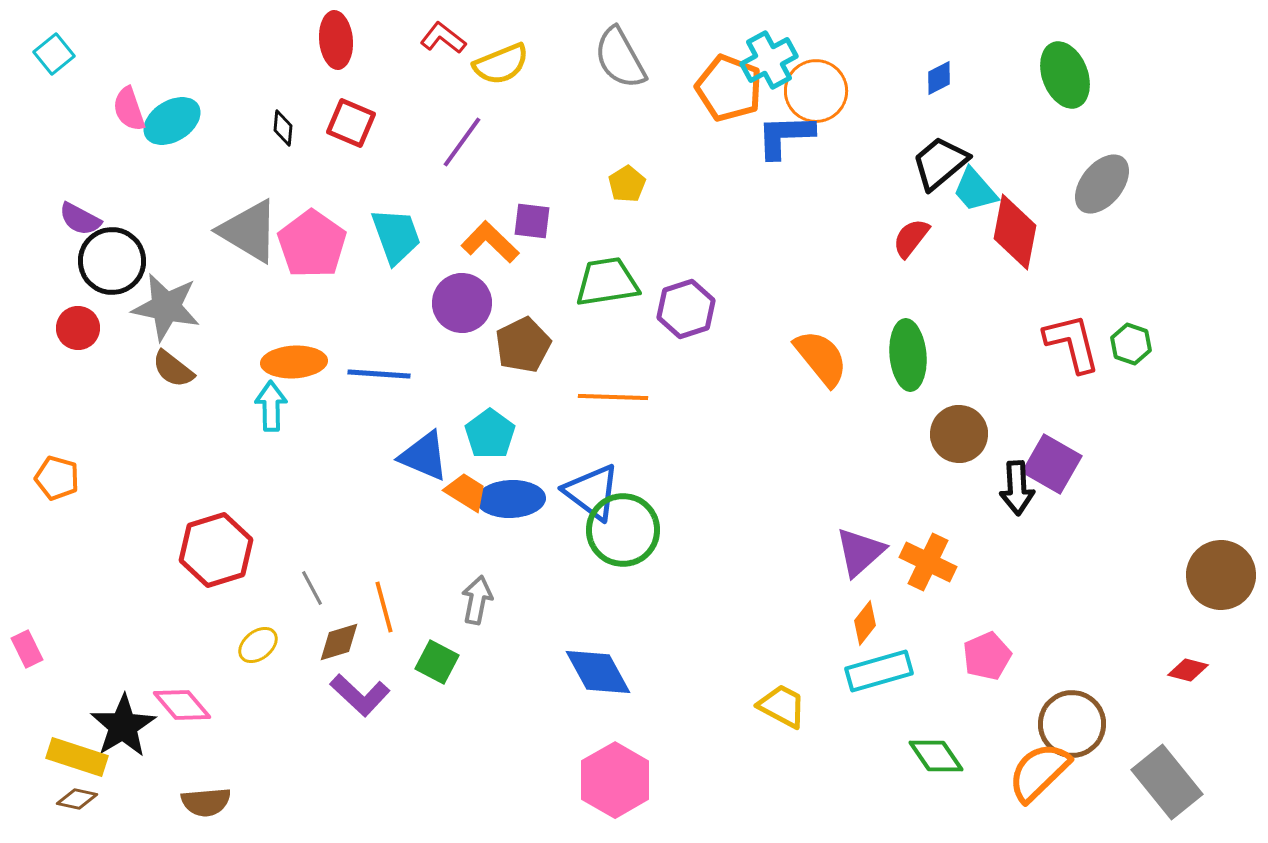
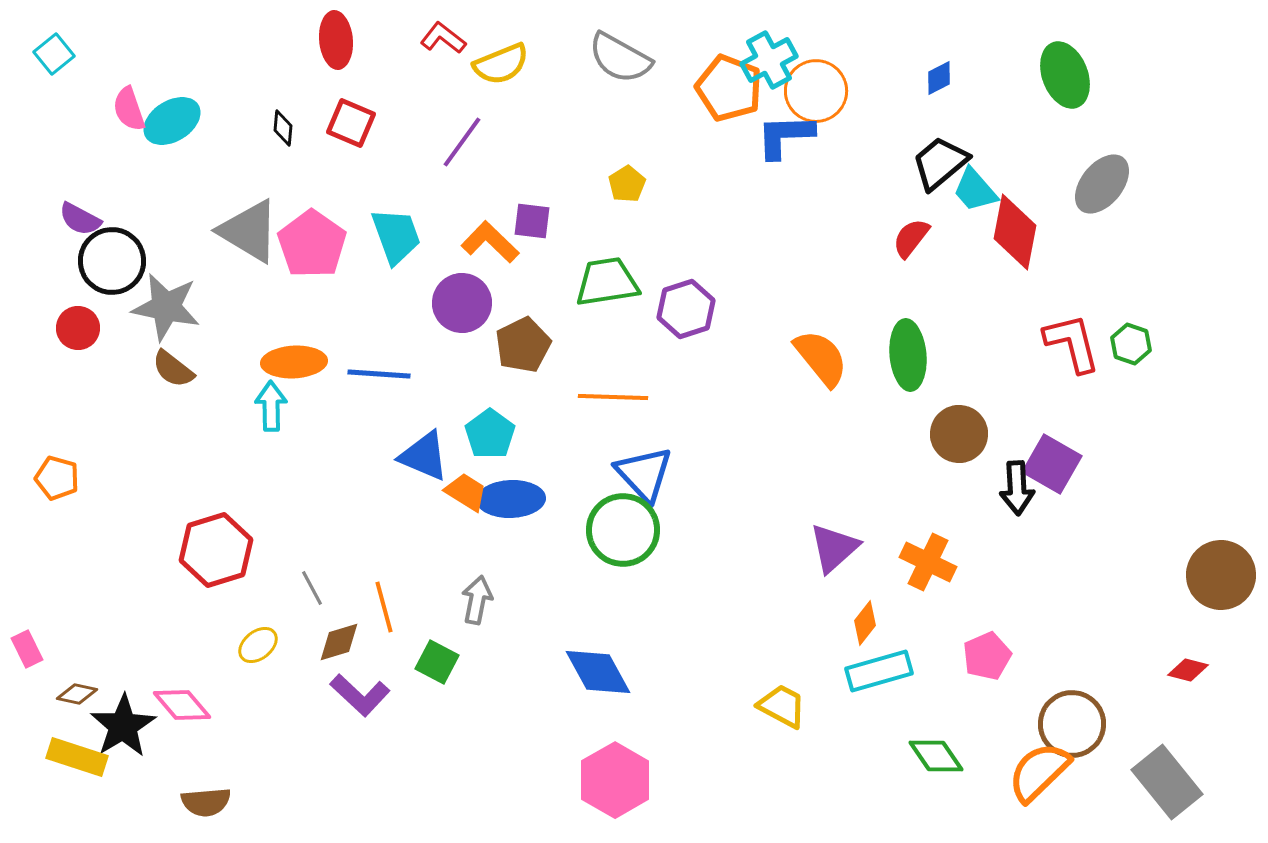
gray semicircle at (620, 58): rotated 32 degrees counterclockwise
blue triangle at (592, 492): moved 52 px right, 18 px up; rotated 10 degrees clockwise
purple triangle at (860, 552): moved 26 px left, 4 px up
brown diamond at (77, 799): moved 105 px up
